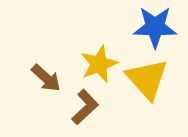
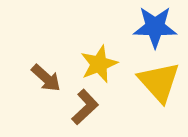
yellow triangle: moved 12 px right, 3 px down
